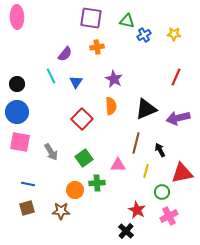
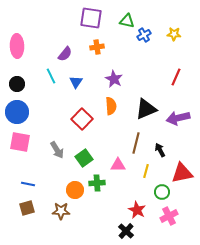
pink ellipse: moved 29 px down
gray arrow: moved 6 px right, 2 px up
